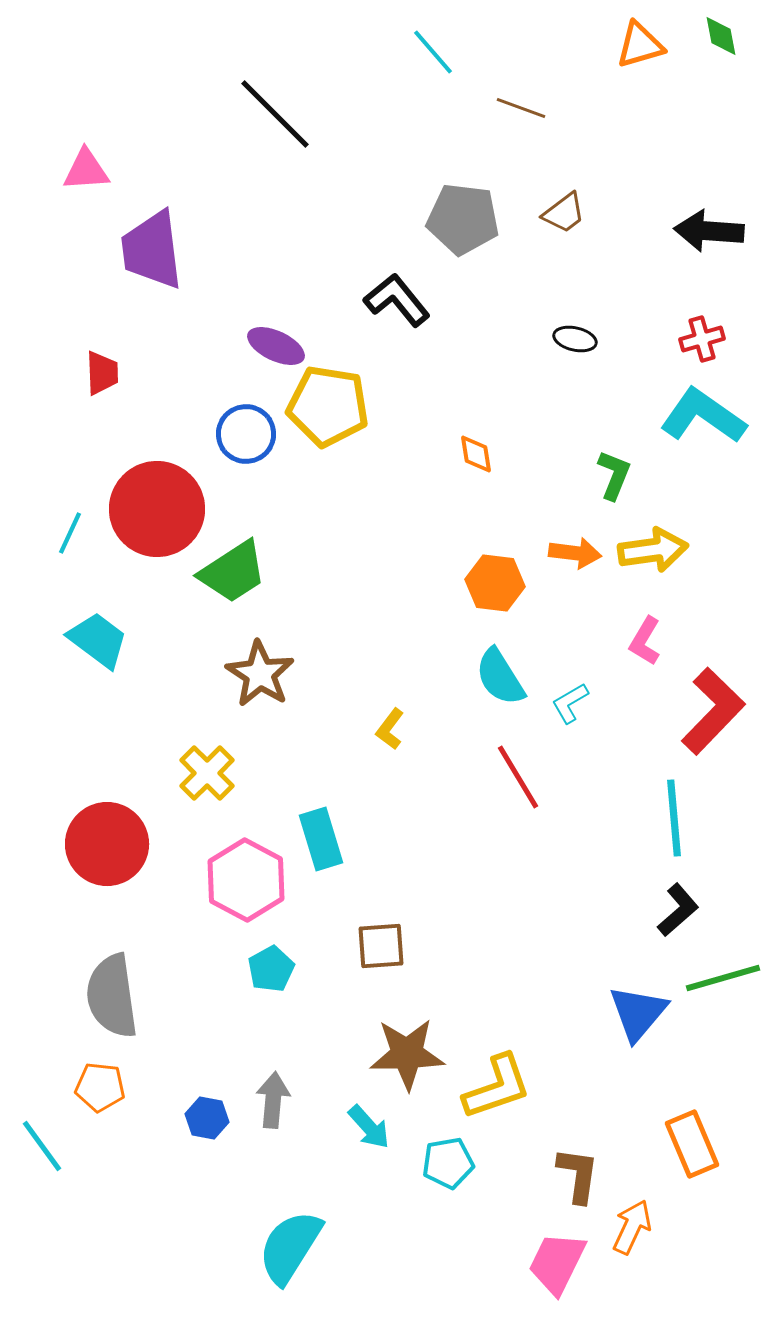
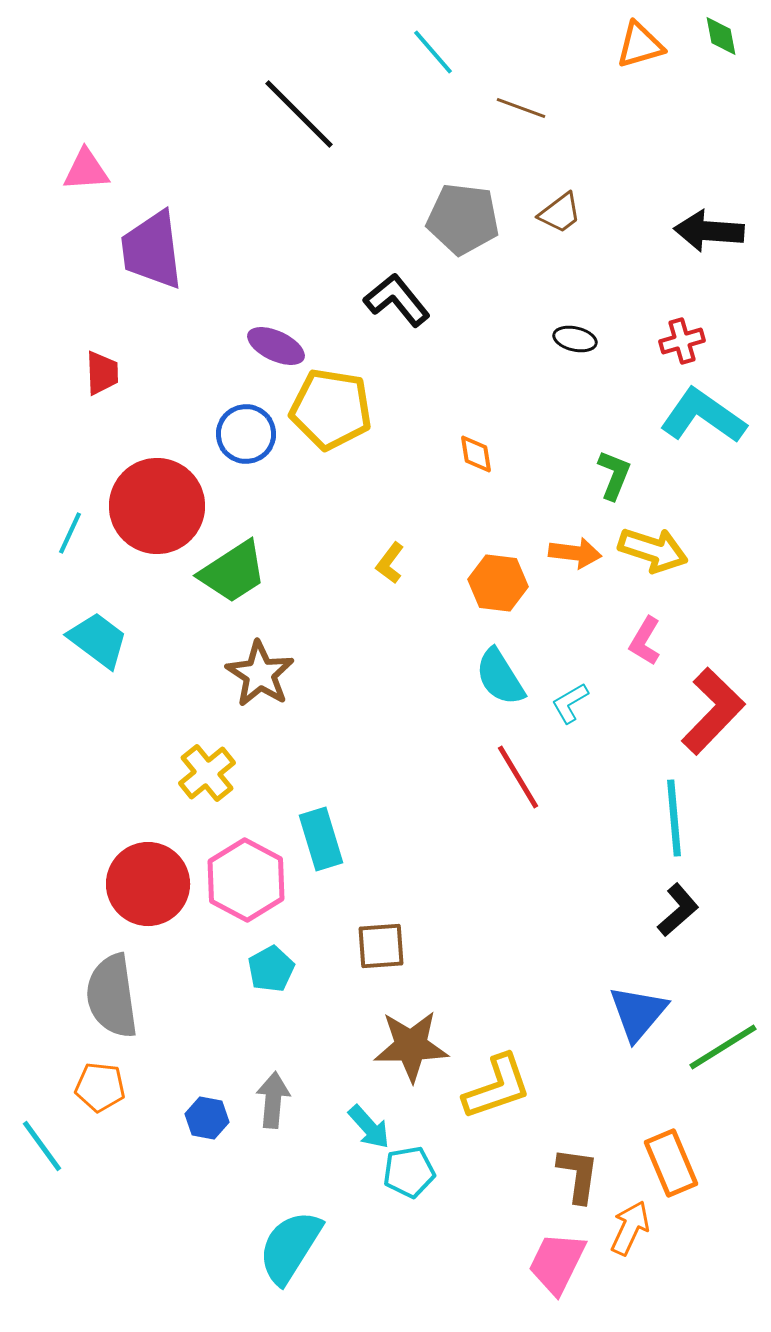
black line at (275, 114): moved 24 px right
brown trapezoid at (564, 213): moved 4 px left
red cross at (702, 339): moved 20 px left, 2 px down
yellow pentagon at (328, 406): moved 3 px right, 3 px down
red circle at (157, 509): moved 3 px up
yellow arrow at (653, 550): rotated 26 degrees clockwise
orange hexagon at (495, 583): moved 3 px right
yellow L-shape at (390, 729): moved 166 px up
yellow cross at (207, 773): rotated 6 degrees clockwise
red circle at (107, 844): moved 41 px right, 40 px down
green line at (723, 978): moved 69 px down; rotated 16 degrees counterclockwise
brown star at (407, 1054): moved 4 px right, 8 px up
orange rectangle at (692, 1144): moved 21 px left, 19 px down
cyan pentagon at (448, 1163): moved 39 px left, 9 px down
orange arrow at (632, 1227): moved 2 px left, 1 px down
